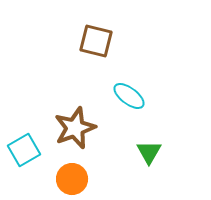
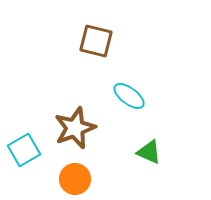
green triangle: rotated 36 degrees counterclockwise
orange circle: moved 3 px right
